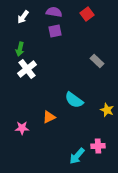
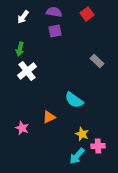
white cross: moved 2 px down
yellow star: moved 25 px left, 24 px down
pink star: rotated 24 degrees clockwise
